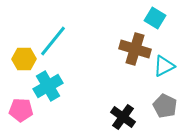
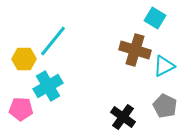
brown cross: moved 1 px down
pink pentagon: moved 1 px up
